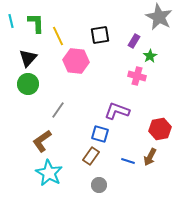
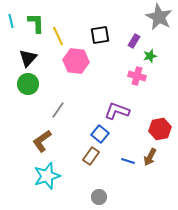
green star: rotated 16 degrees clockwise
blue square: rotated 24 degrees clockwise
cyan star: moved 2 px left, 3 px down; rotated 24 degrees clockwise
gray circle: moved 12 px down
